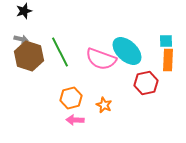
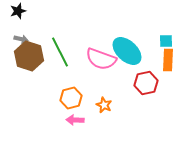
black star: moved 6 px left
